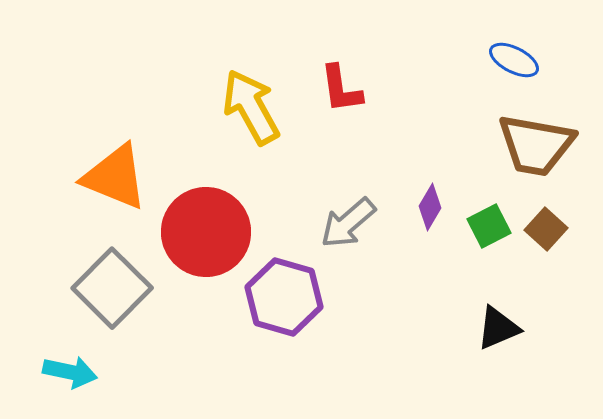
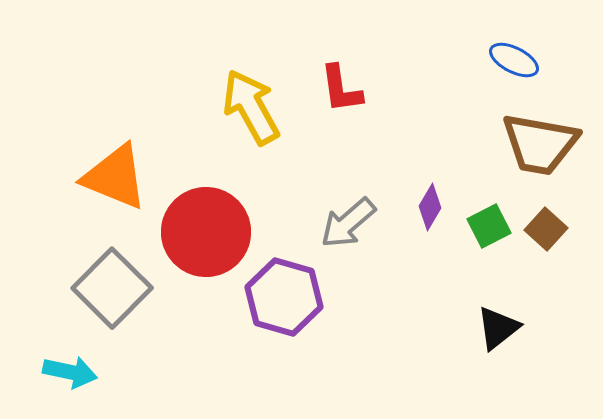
brown trapezoid: moved 4 px right, 1 px up
black triangle: rotated 15 degrees counterclockwise
